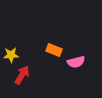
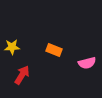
yellow star: moved 1 px right, 8 px up
pink semicircle: moved 11 px right, 1 px down
